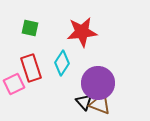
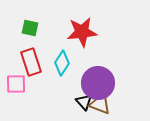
red rectangle: moved 6 px up
pink square: moved 2 px right; rotated 25 degrees clockwise
